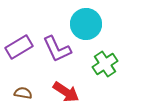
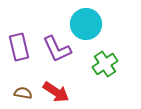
purple rectangle: rotated 72 degrees counterclockwise
red arrow: moved 10 px left
